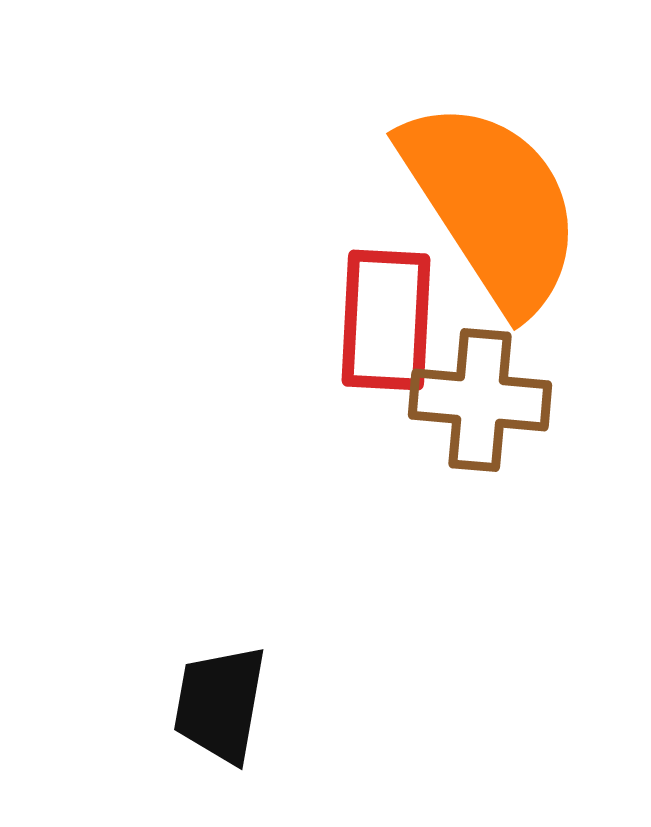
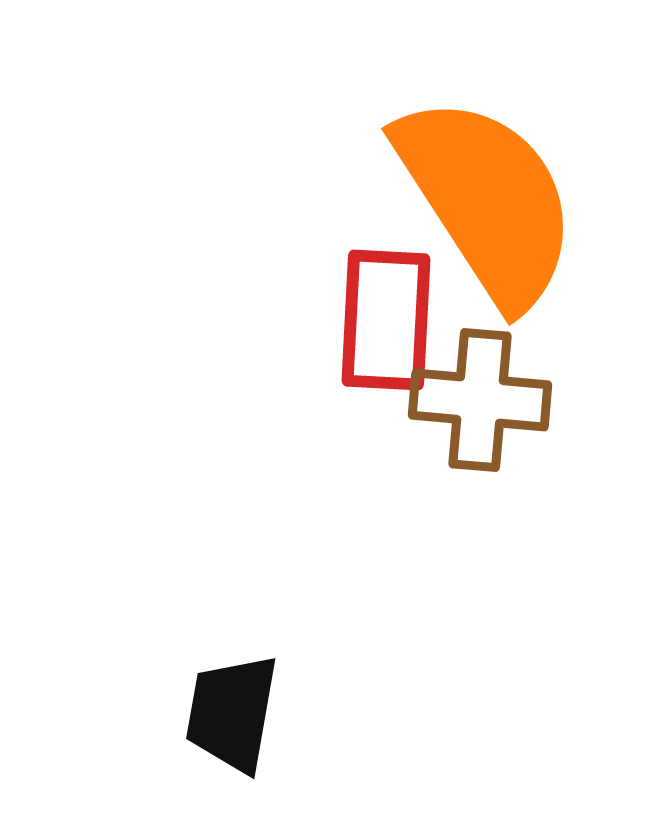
orange semicircle: moved 5 px left, 5 px up
black trapezoid: moved 12 px right, 9 px down
